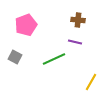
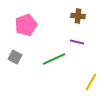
brown cross: moved 4 px up
purple line: moved 2 px right
